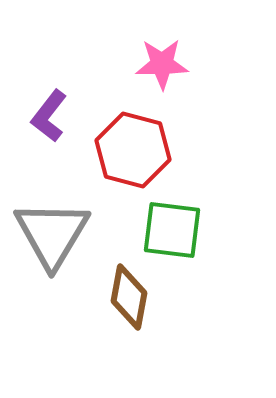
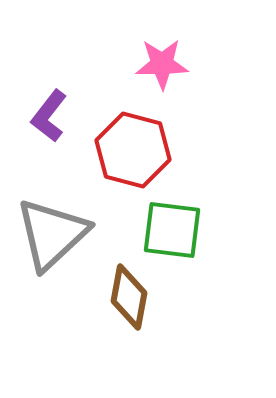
gray triangle: rotated 16 degrees clockwise
